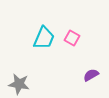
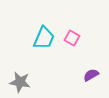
gray star: moved 1 px right, 2 px up
